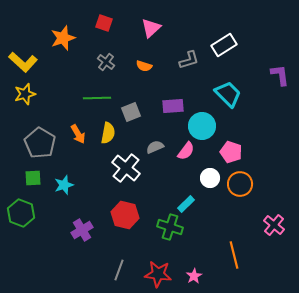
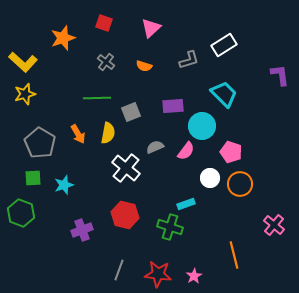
cyan trapezoid: moved 4 px left
cyan rectangle: rotated 24 degrees clockwise
purple cross: rotated 10 degrees clockwise
